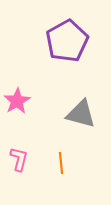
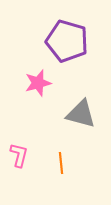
purple pentagon: rotated 27 degrees counterclockwise
pink star: moved 21 px right, 18 px up; rotated 16 degrees clockwise
pink L-shape: moved 4 px up
